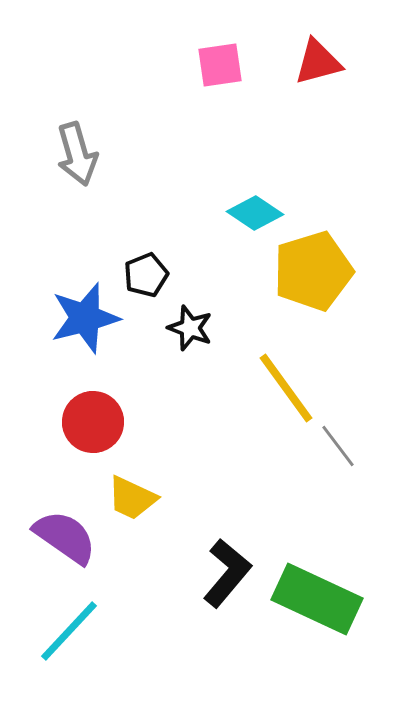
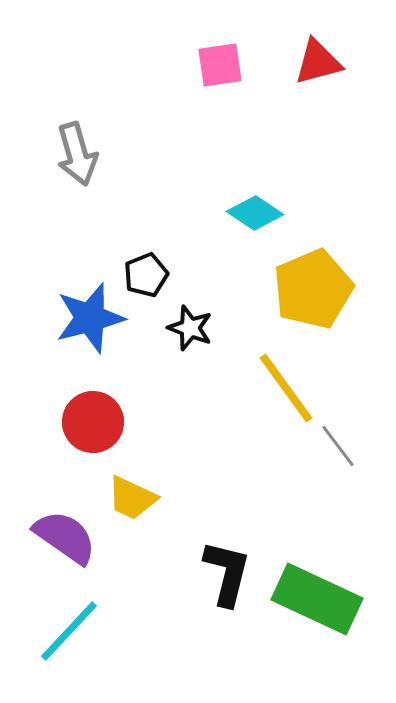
yellow pentagon: moved 18 px down; rotated 6 degrees counterclockwise
blue star: moved 5 px right
black L-shape: rotated 26 degrees counterclockwise
